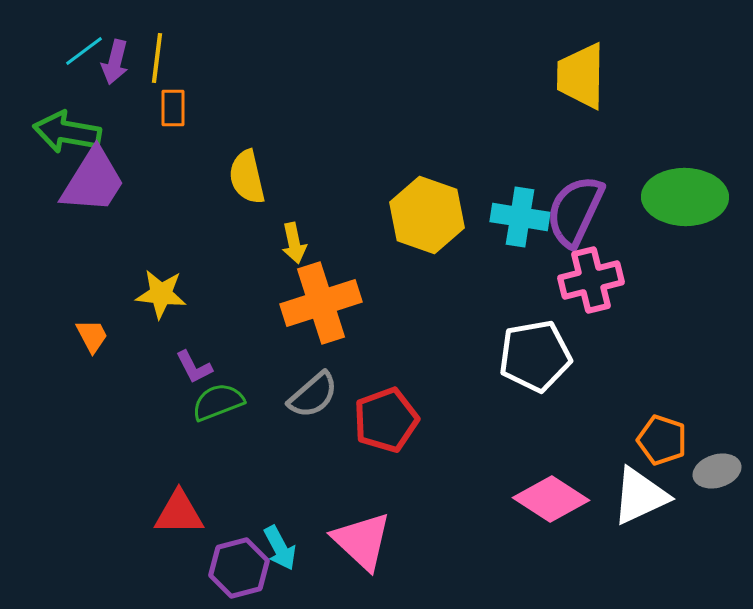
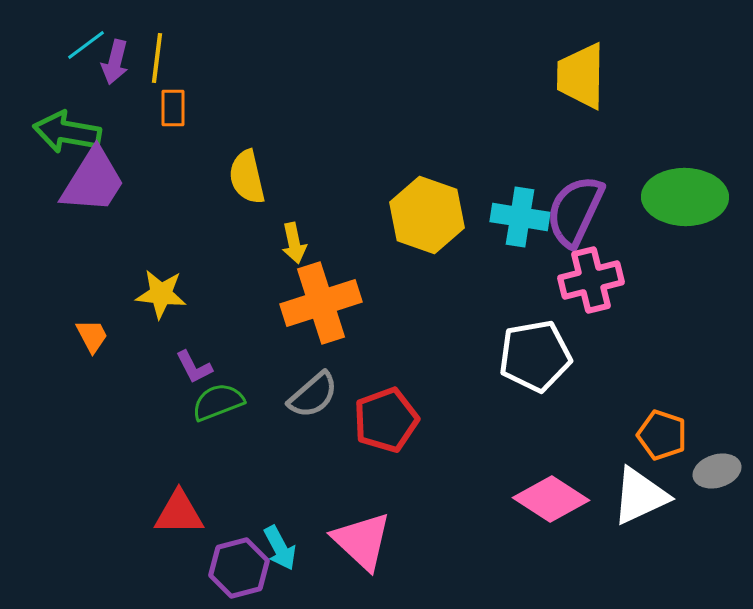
cyan line: moved 2 px right, 6 px up
orange pentagon: moved 5 px up
